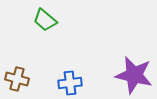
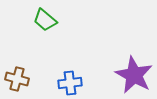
purple star: rotated 15 degrees clockwise
